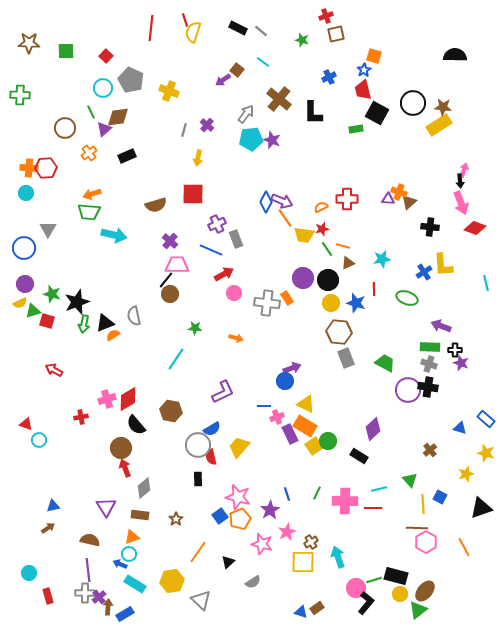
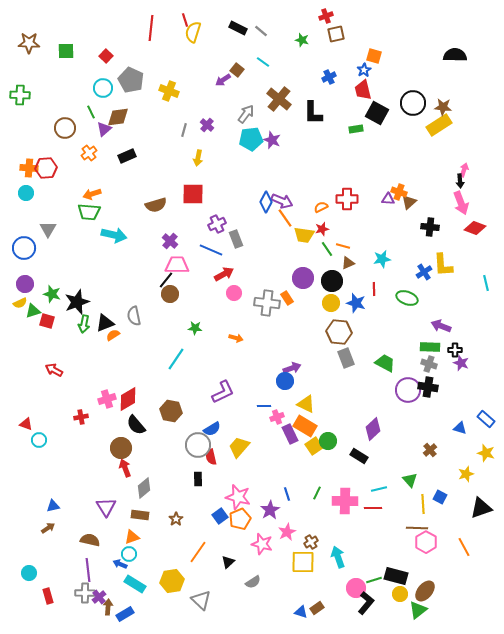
black circle at (328, 280): moved 4 px right, 1 px down
